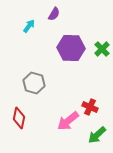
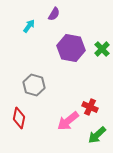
purple hexagon: rotated 8 degrees clockwise
gray hexagon: moved 2 px down
